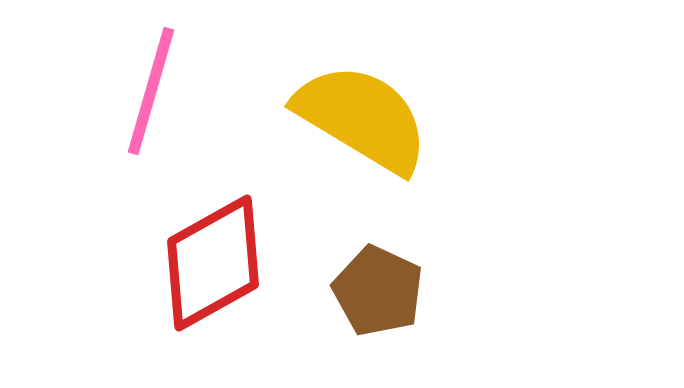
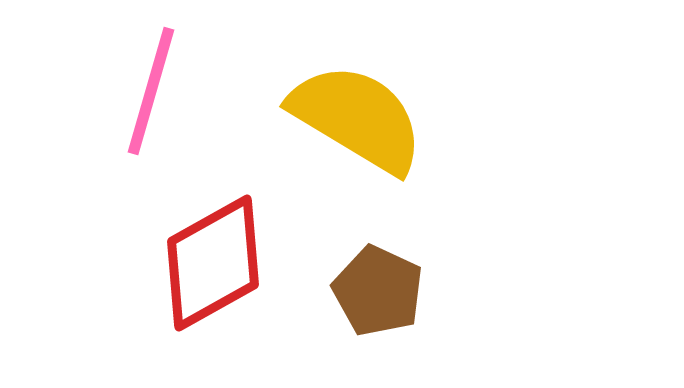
yellow semicircle: moved 5 px left
